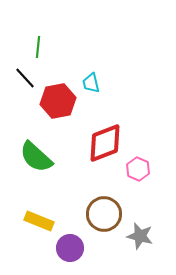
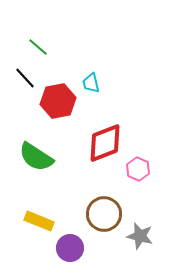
green line: rotated 55 degrees counterclockwise
green semicircle: rotated 9 degrees counterclockwise
